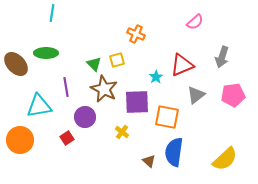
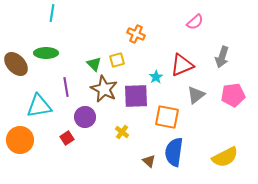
purple square: moved 1 px left, 6 px up
yellow semicircle: moved 2 px up; rotated 16 degrees clockwise
